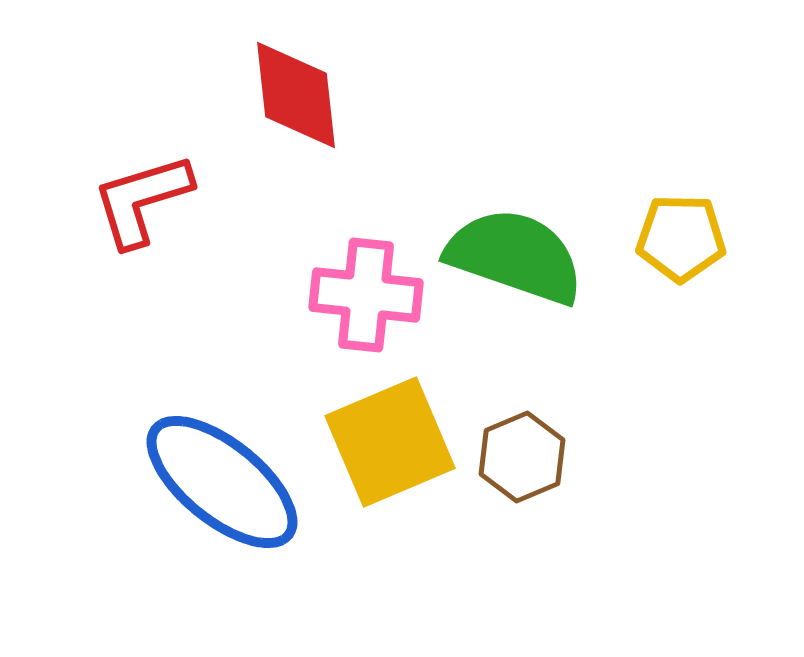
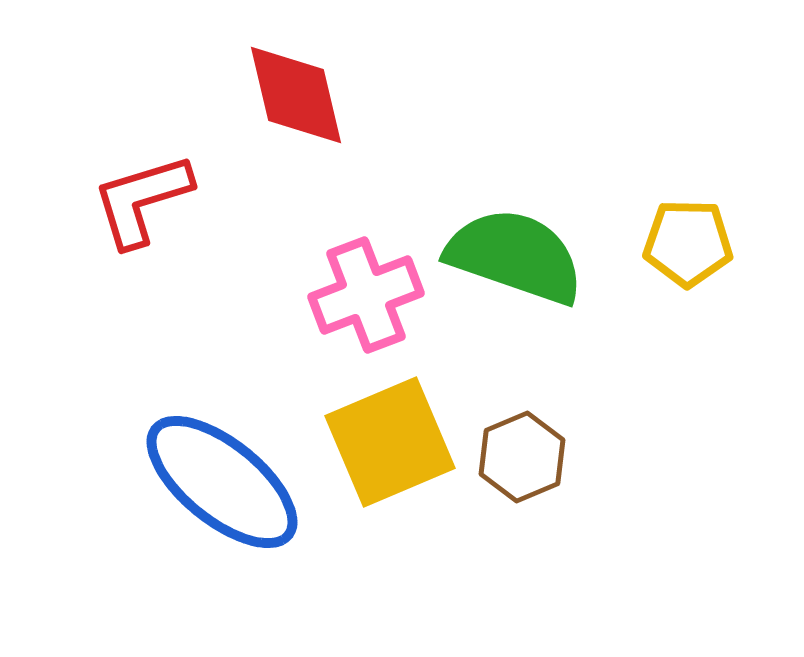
red diamond: rotated 7 degrees counterclockwise
yellow pentagon: moved 7 px right, 5 px down
pink cross: rotated 27 degrees counterclockwise
